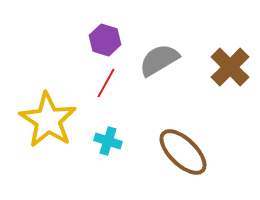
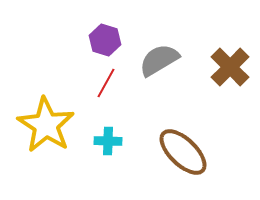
yellow star: moved 2 px left, 5 px down
cyan cross: rotated 16 degrees counterclockwise
